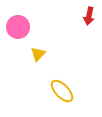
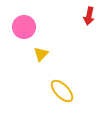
pink circle: moved 6 px right
yellow triangle: moved 3 px right
